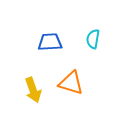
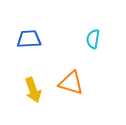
blue trapezoid: moved 21 px left, 3 px up
